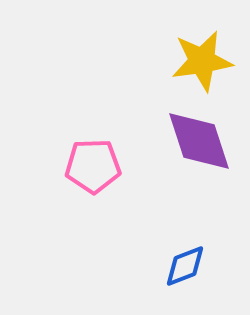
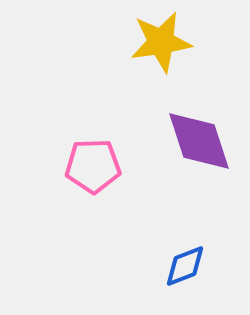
yellow star: moved 41 px left, 19 px up
